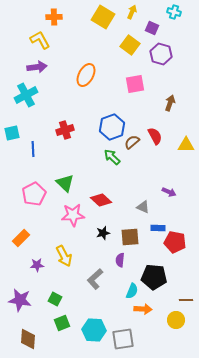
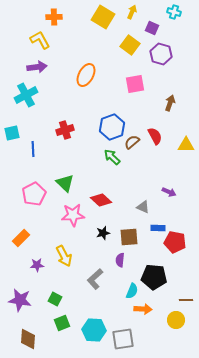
brown square at (130, 237): moved 1 px left
